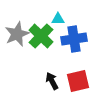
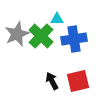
cyan triangle: moved 1 px left
